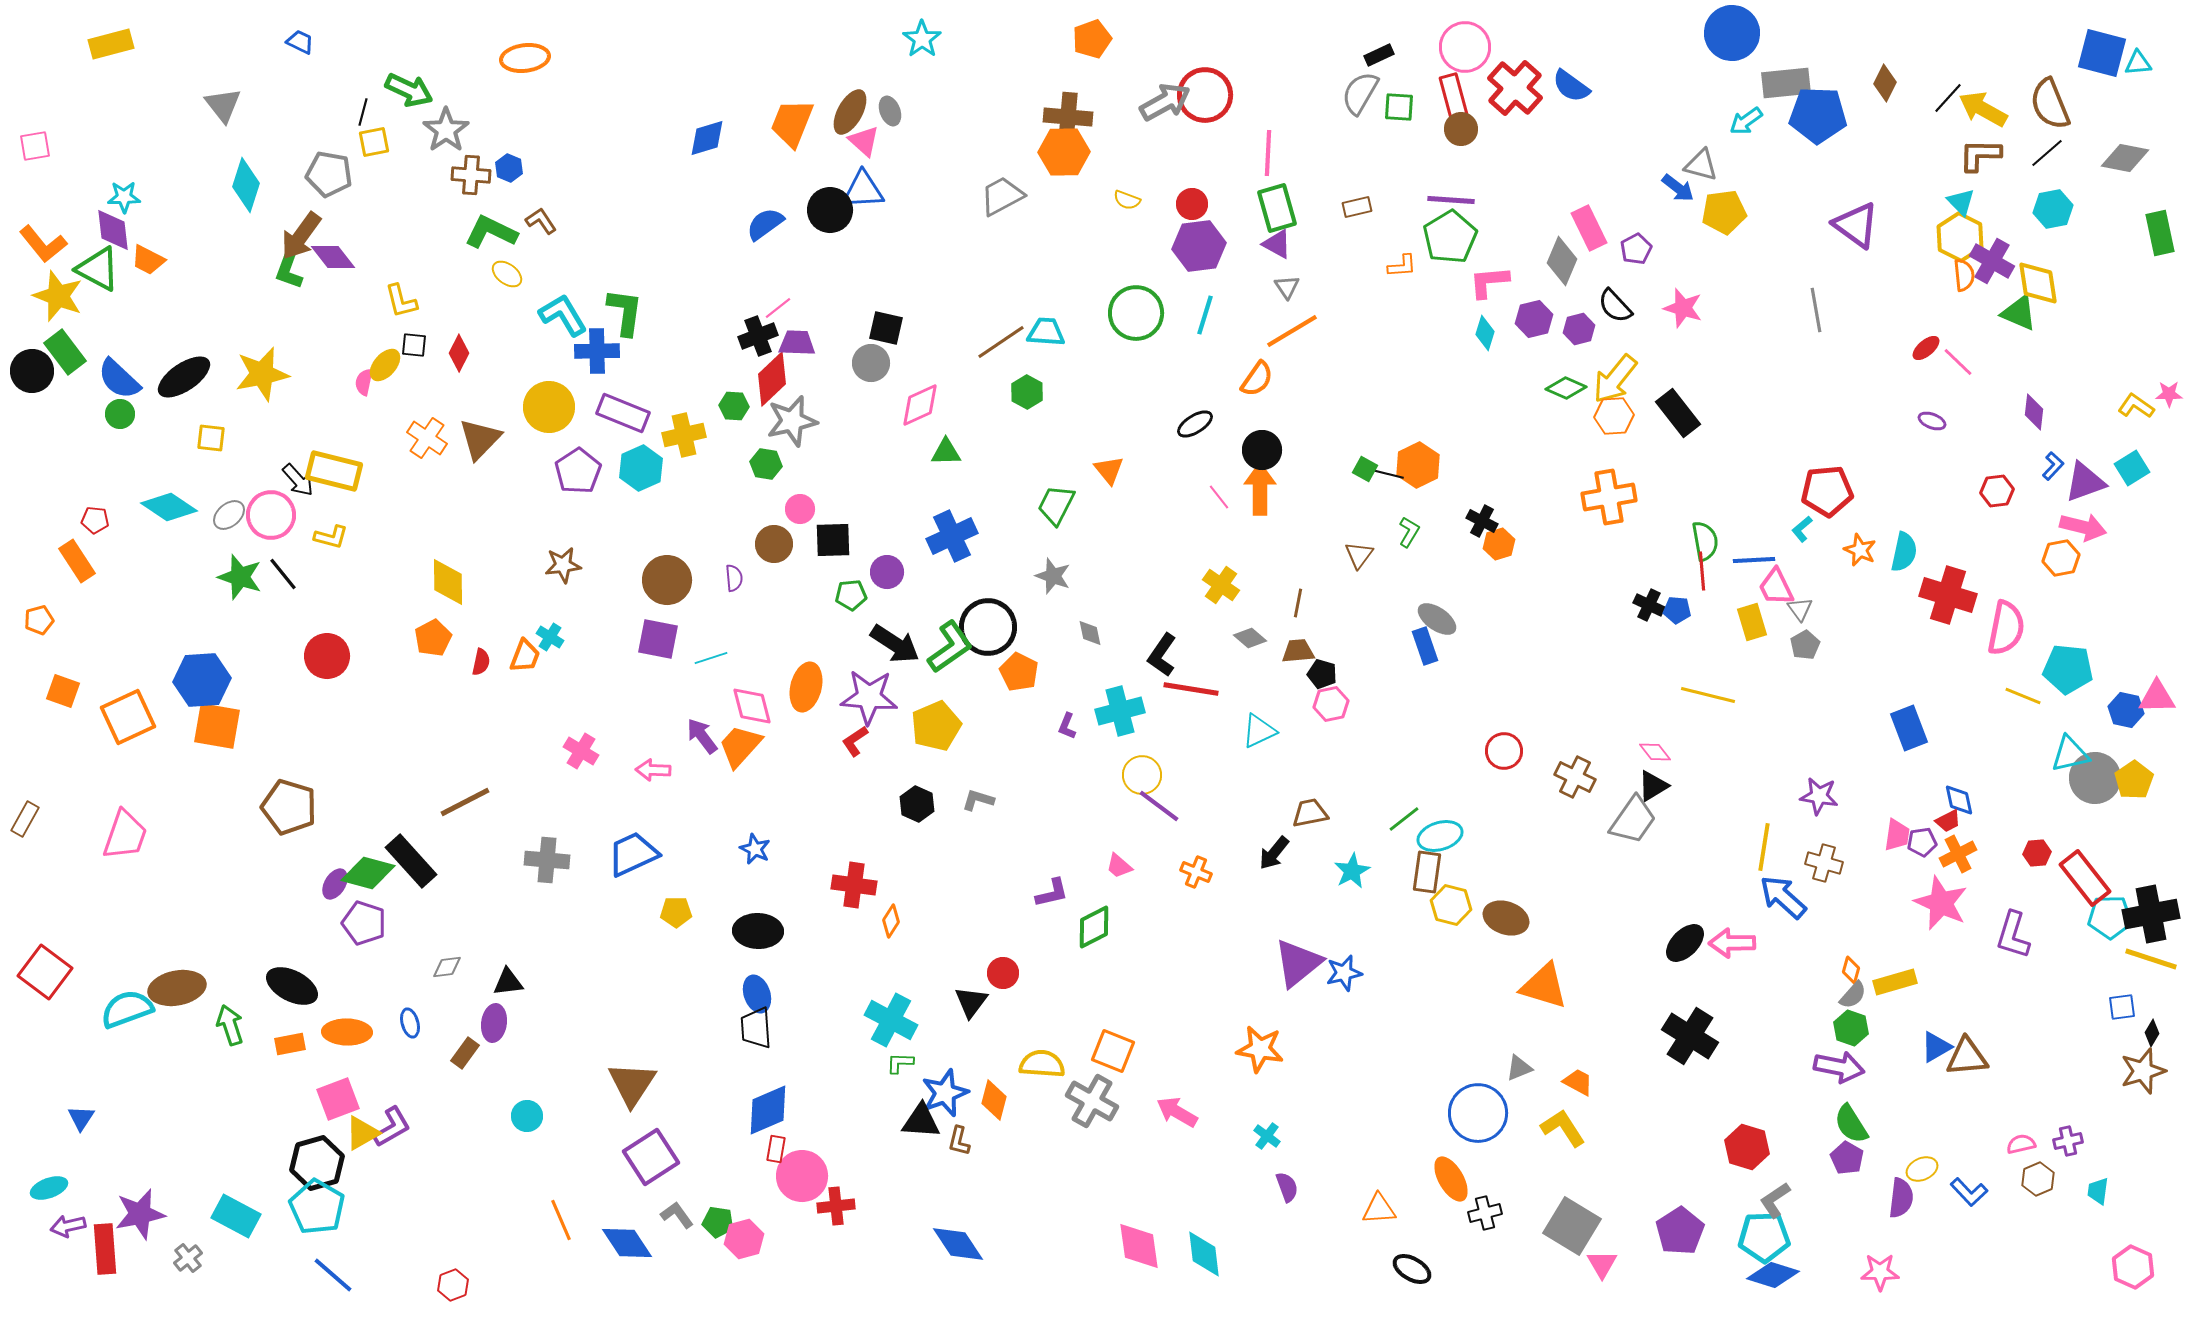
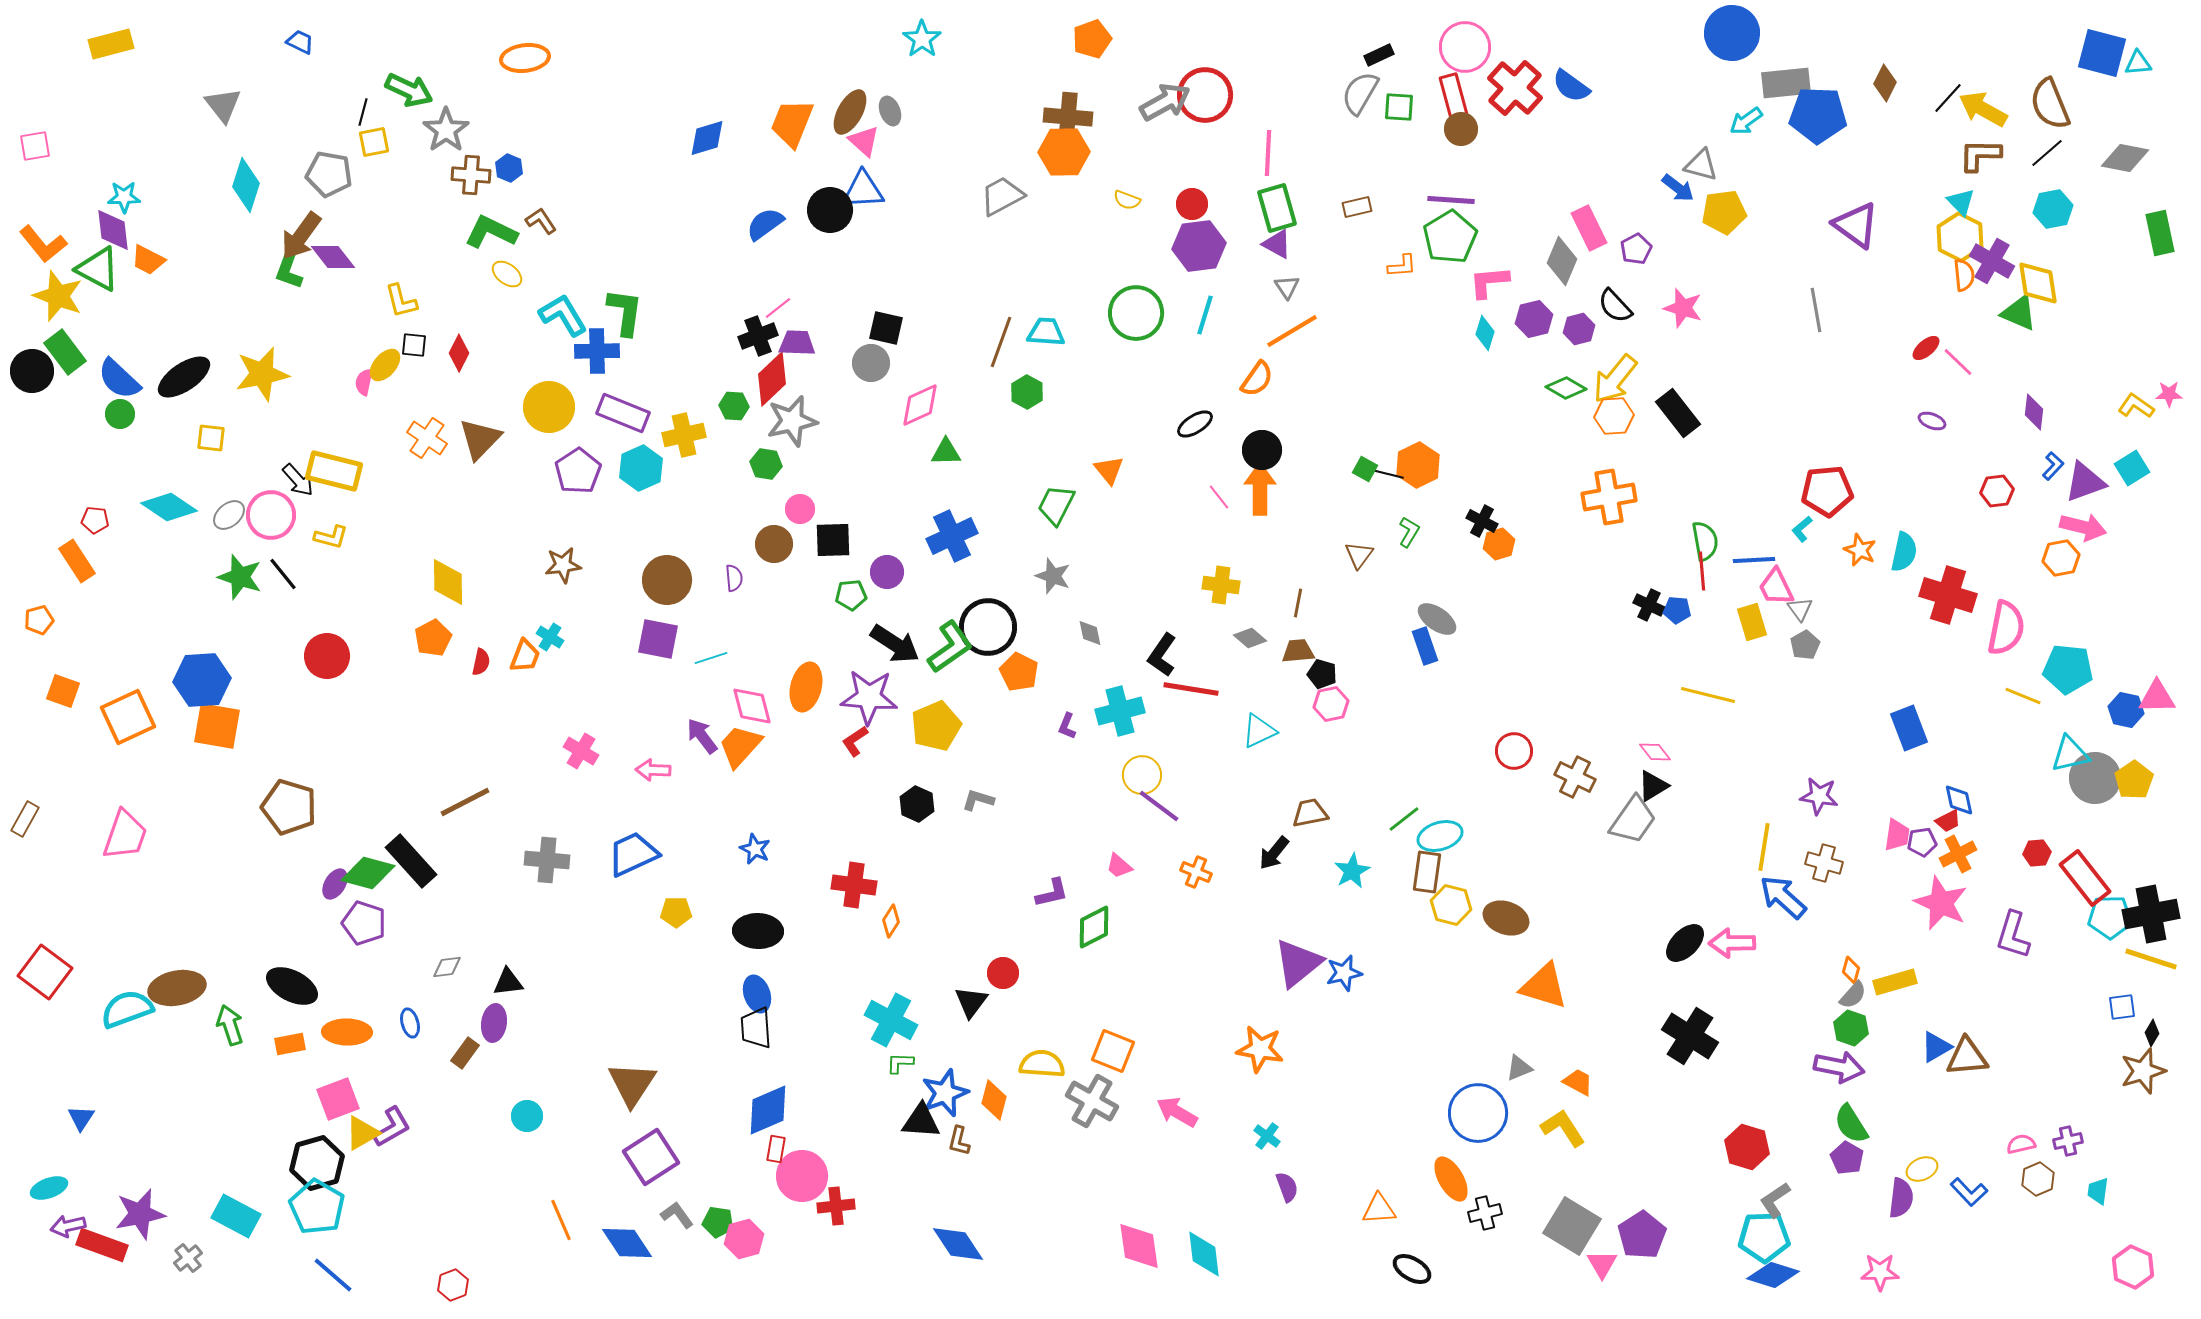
brown line at (1001, 342): rotated 36 degrees counterclockwise
green diamond at (1566, 388): rotated 6 degrees clockwise
yellow cross at (1221, 585): rotated 27 degrees counterclockwise
red circle at (1504, 751): moved 10 px right
purple pentagon at (1680, 1231): moved 38 px left, 4 px down
red rectangle at (105, 1249): moved 3 px left, 4 px up; rotated 66 degrees counterclockwise
